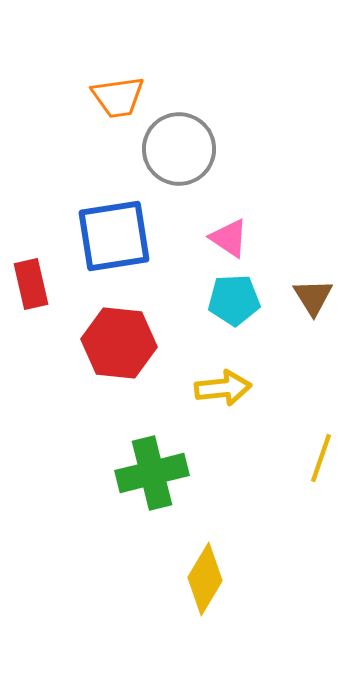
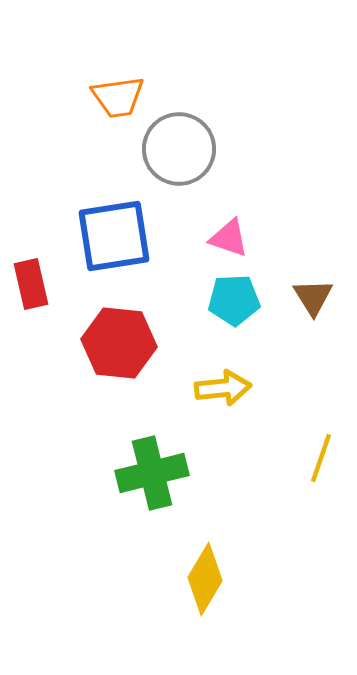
pink triangle: rotated 15 degrees counterclockwise
